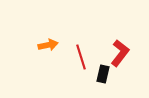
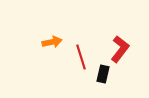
orange arrow: moved 4 px right, 3 px up
red L-shape: moved 4 px up
